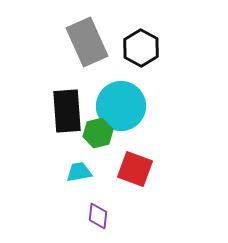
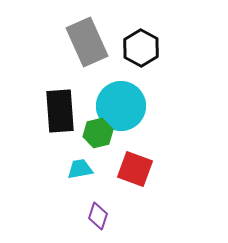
black rectangle: moved 7 px left
cyan trapezoid: moved 1 px right, 3 px up
purple diamond: rotated 12 degrees clockwise
